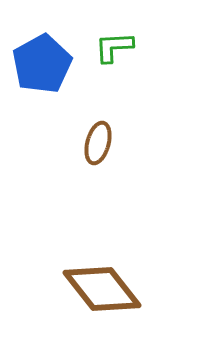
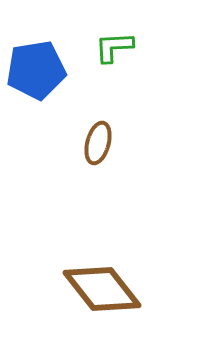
blue pentagon: moved 6 px left, 6 px down; rotated 20 degrees clockwise
